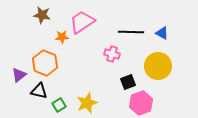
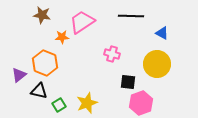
black line: moved 16 px up
yellow circle: moved 1 px left, 2 px up
black square: rotated 28 degrees clockwise
